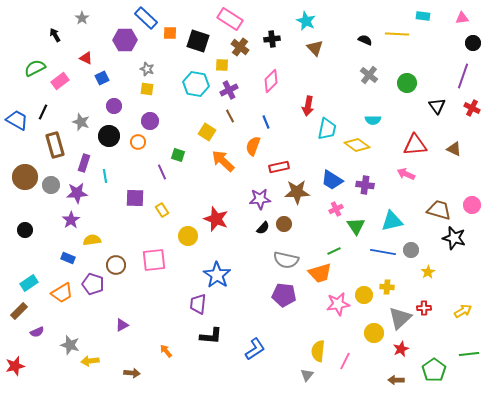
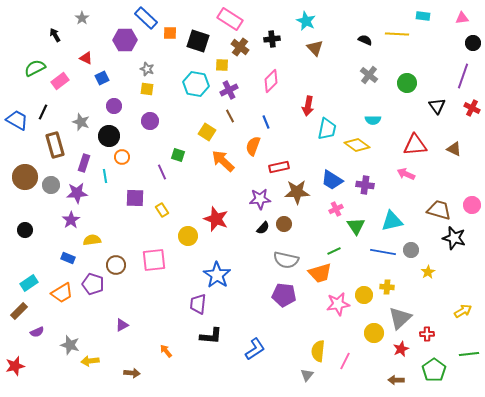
orange circle at (138, 142): moved 16 px left, 15 px down
red cross at (424, 308): moved 3 px right, 26 px down
